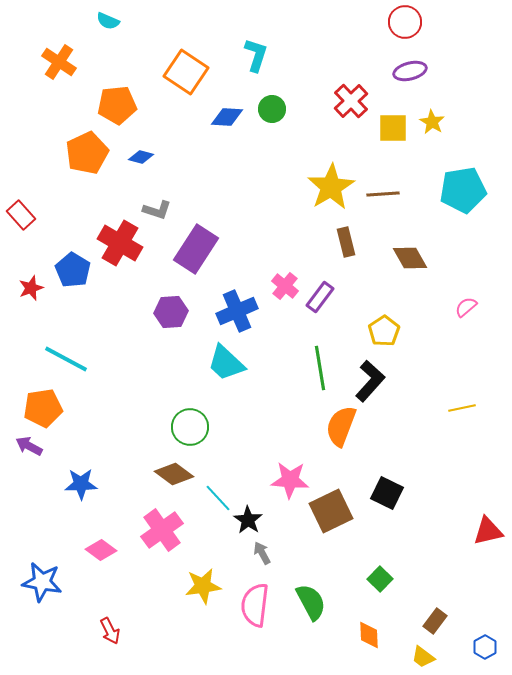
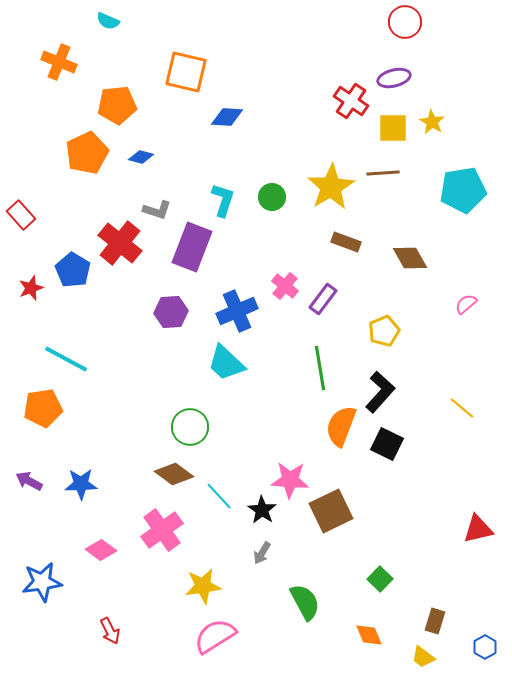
cyan L-shape at (256, 55): moved 33 px left, 145 px down
orange cross at (59, 62): rotated 12 degrees counterclockwise
purple ellipse at (410, 71): moved 16 px left, 7 px down
orange square at (186, 72): rotated 21 degrees counterclockwise
red cross at (351, 101): rotated 12 degrees counterclockwise
green circle at (272, 109): moved 88 px down
brown line at (383, 194): moved 21 px up
brown rectangle at (346, 242): rotated 56 degrees counterclockwise
red cross at (120, 243): rotated 9 degrees clockwise
purple rectangle at (196, 249): moved 4 px left, 2 px up; rotated 12 degrees counterclockwise
purple rectangle at (320, 297): moved 3 px right, 2 px down
pink semicircle at (466, 307): moved 3 px up
yellow pentagon at (384, 331): rotated 12 degrees clockwise
black L-shape at (370, 381): moved 10 px right, 11 px down
yellow line at (462, 408): rotated 52 degrees clockwise
purple arrow at (29, 446): moved 35 px down
black square at (387, 493): moved 49 px up
cyan line at (218, 498): moved 1 px right, 2 px up
black star at (248, 520): moved 14 px right, 10 px up
red triangle at (488, 531): moved 10 px left, 2 px up
gray arrow at (262, 553): rotated 120 degrees counterclockwise
blue star at (42, 582): rotated 18 degrees counterclockwise
green semicircle at (311, 602): moved 6 px left
pink semicircle at (255, 605): moved 40 px left, 31 px down; rotated 51 degrees clockwise
brown rectangle at (435, 621): rotated 20 degrees counterclockwise
orange diamond at (369, 635): rotated 20 degrees counterclockwise
